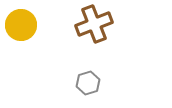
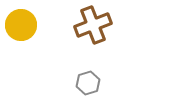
brown cross: moved 1 px left, 1 px down
